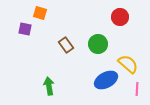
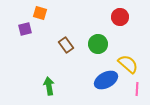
purple square: rotated 24 degrees counterclockwise
